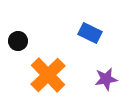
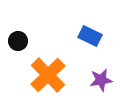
blue rectangle: moved 3 px down
purple star: moved 5 px left, 1 px down
